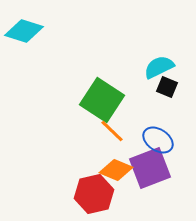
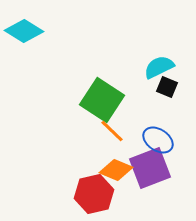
cyan diamond: rotated 15 degrees clockwise
